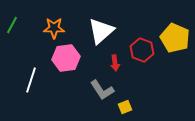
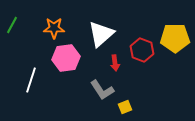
white triangle: moved 3 px down
yellow pentagon: rotated 24 degrees counterclockwise
